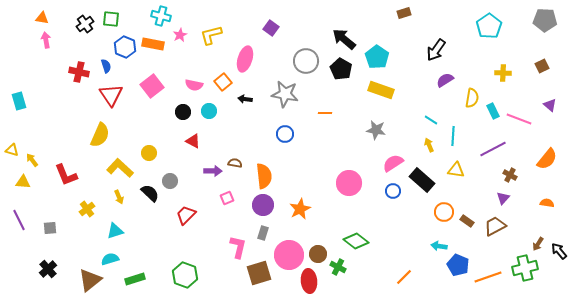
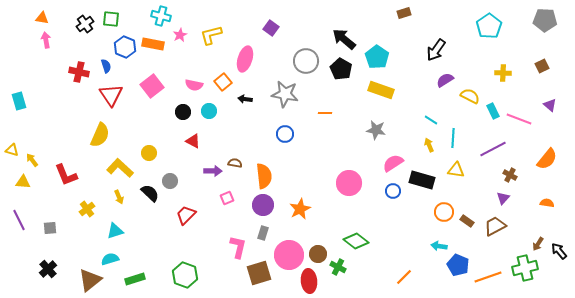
yellow semicircle at (472, 98): moved 2 px left, 2 px up; rotated 72 degrees counterclockwise
cyan line at (453, 136): moved 2 px down
black rectangle at (422, 180): rotated 25 degrees counterclockwise
